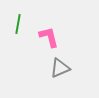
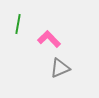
pink L-shape: moved 2 px down; rotated 30 degrees counterclockwise
